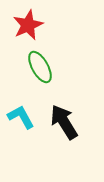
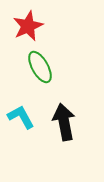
red star: moved 1 px down
black arrow: rotated 21 degrees clockwise
